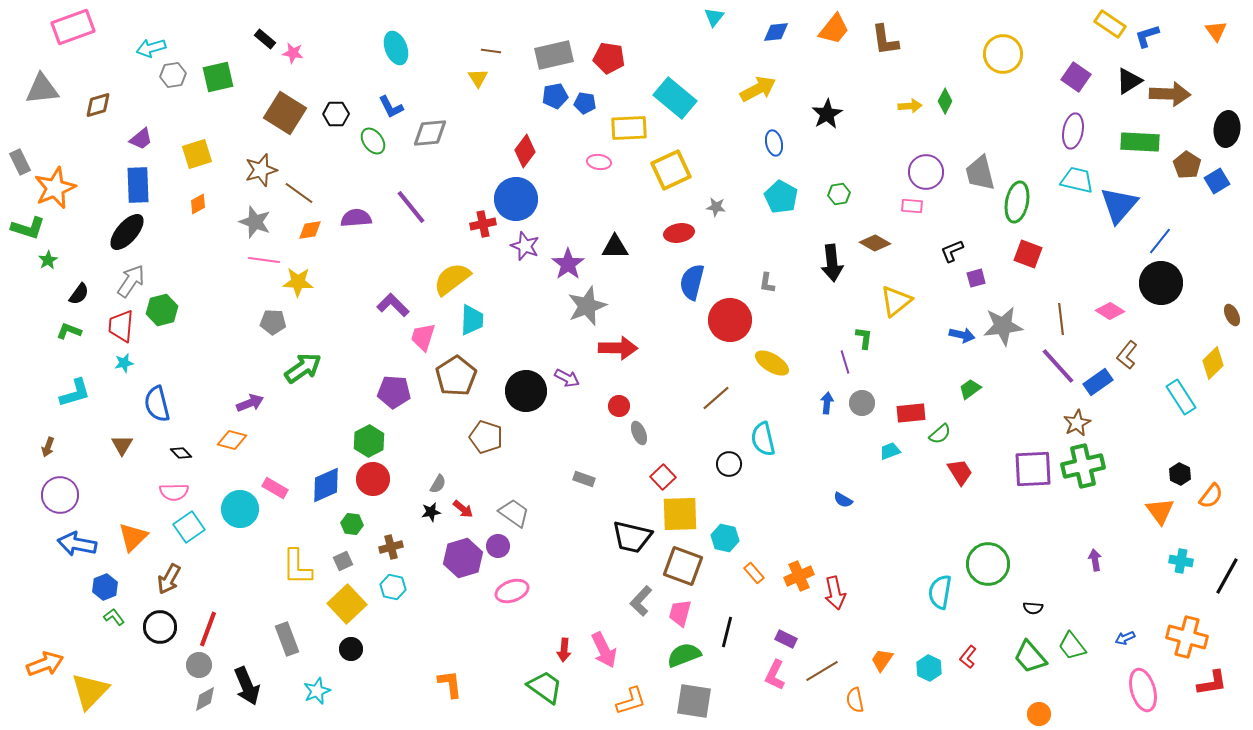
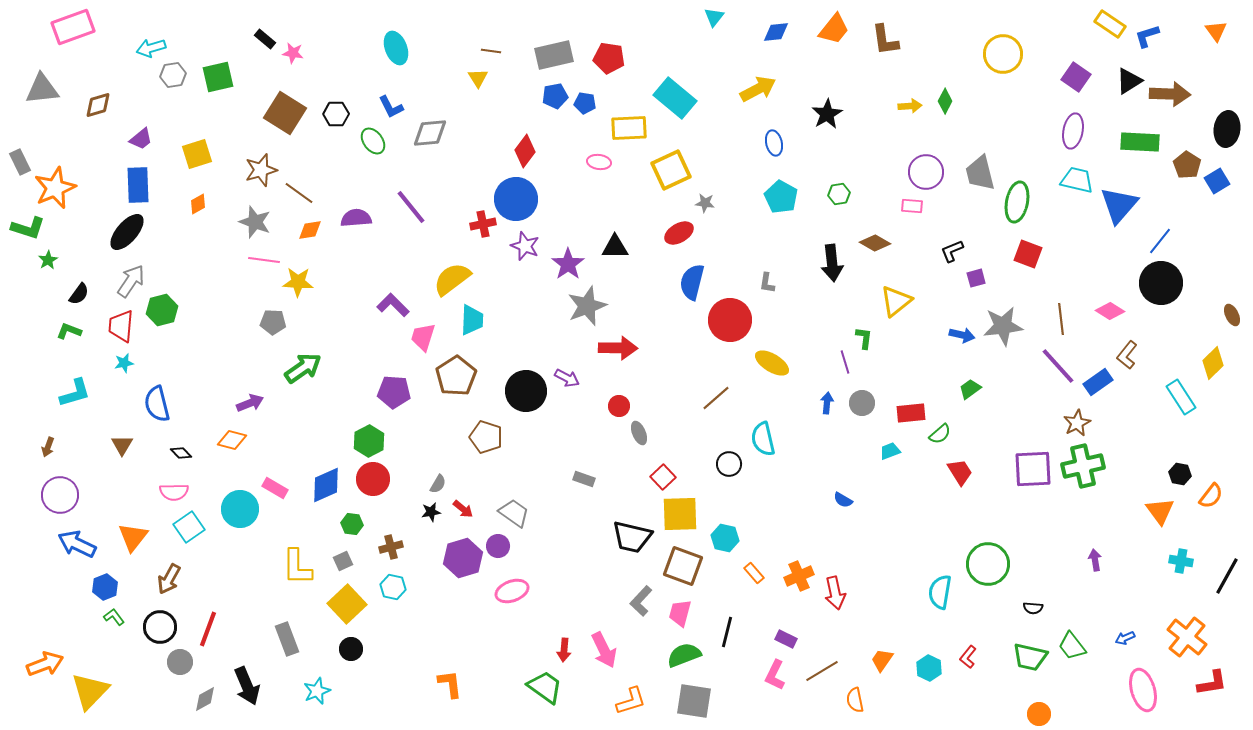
gray star at (716, 207): moved 11 px left, 4 px up
red ellipse at (679, 233): rotated 20 degrees counterclockwise
black hexagon at (1180, 474): rotated 15 degrees counterclockwise
orange triangle at (133, 537): rotated 8 degrees counterclockwise
blue arrow at (77, 544): rotated 15 degrees clockwise
orange cross at (1187, 637): rotated 24 degrees clockwise
green trapezoid at (1030, 657): rotated 36 degrees counterclockwise
gray circle at (199, 665): moved 19 px left, 3 px up
